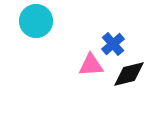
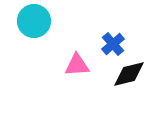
cyan circle: moved 2 px left
pink triangle: moved 14 px left
